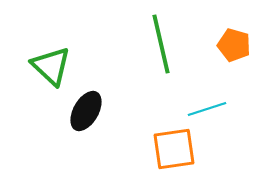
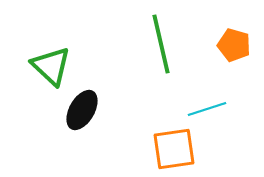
black ellipse: moved 4 px left, 1 px up
